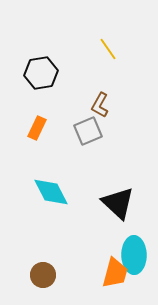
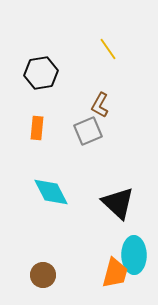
orange rectangle: rotated 20 degrees counterclockwise
